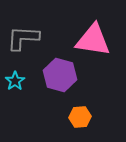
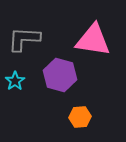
gray L-shape: moved 1 px right, 1 px down
